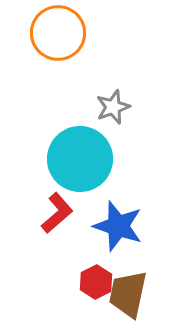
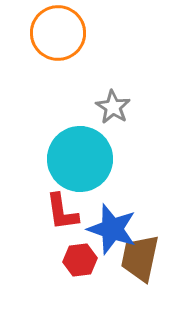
gray star: rotated 20 degrees counterclockwise
red L-shape: moved 5 px right, 1 px up; rotated 123 degrees clockwise
blue star: moved 6 px left, 3 px down
red hexagon: moved 16 px left, 22 px up; rotated 20 degrees clockwise
brown trapezoid: moved 12 px right, 36 px up
